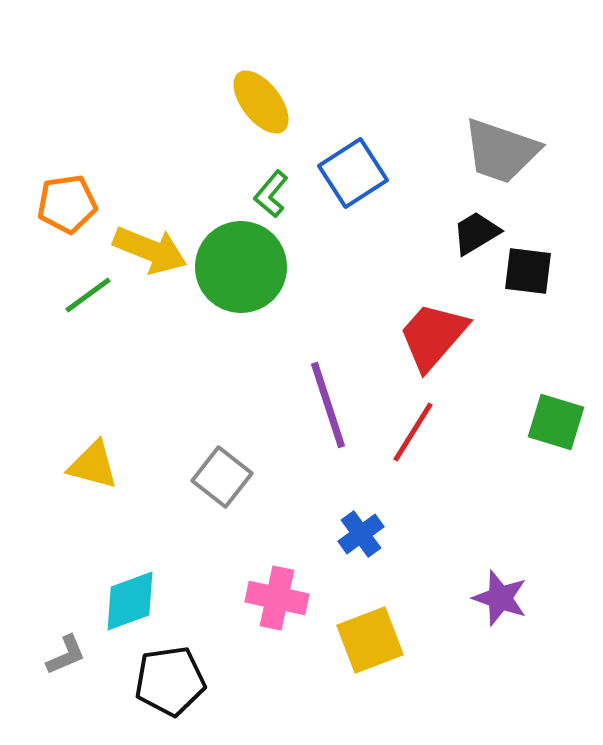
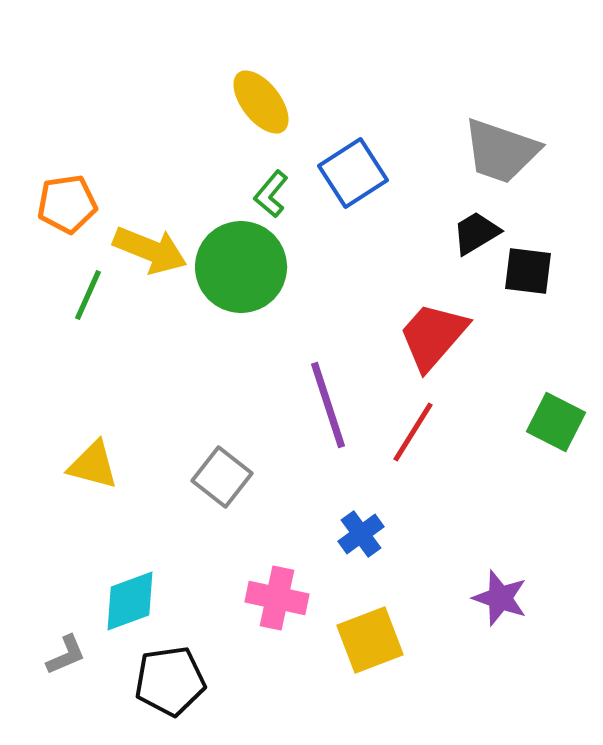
green line: rotated 30 degrees counterclockwise
green square: rotated 10 degrees clockwise
